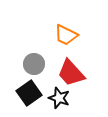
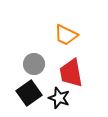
red trapezoid: rotated 32 degrees clockwise
